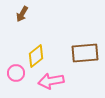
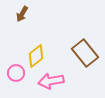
brown rectangle: rotated 56 degrees clockwise
